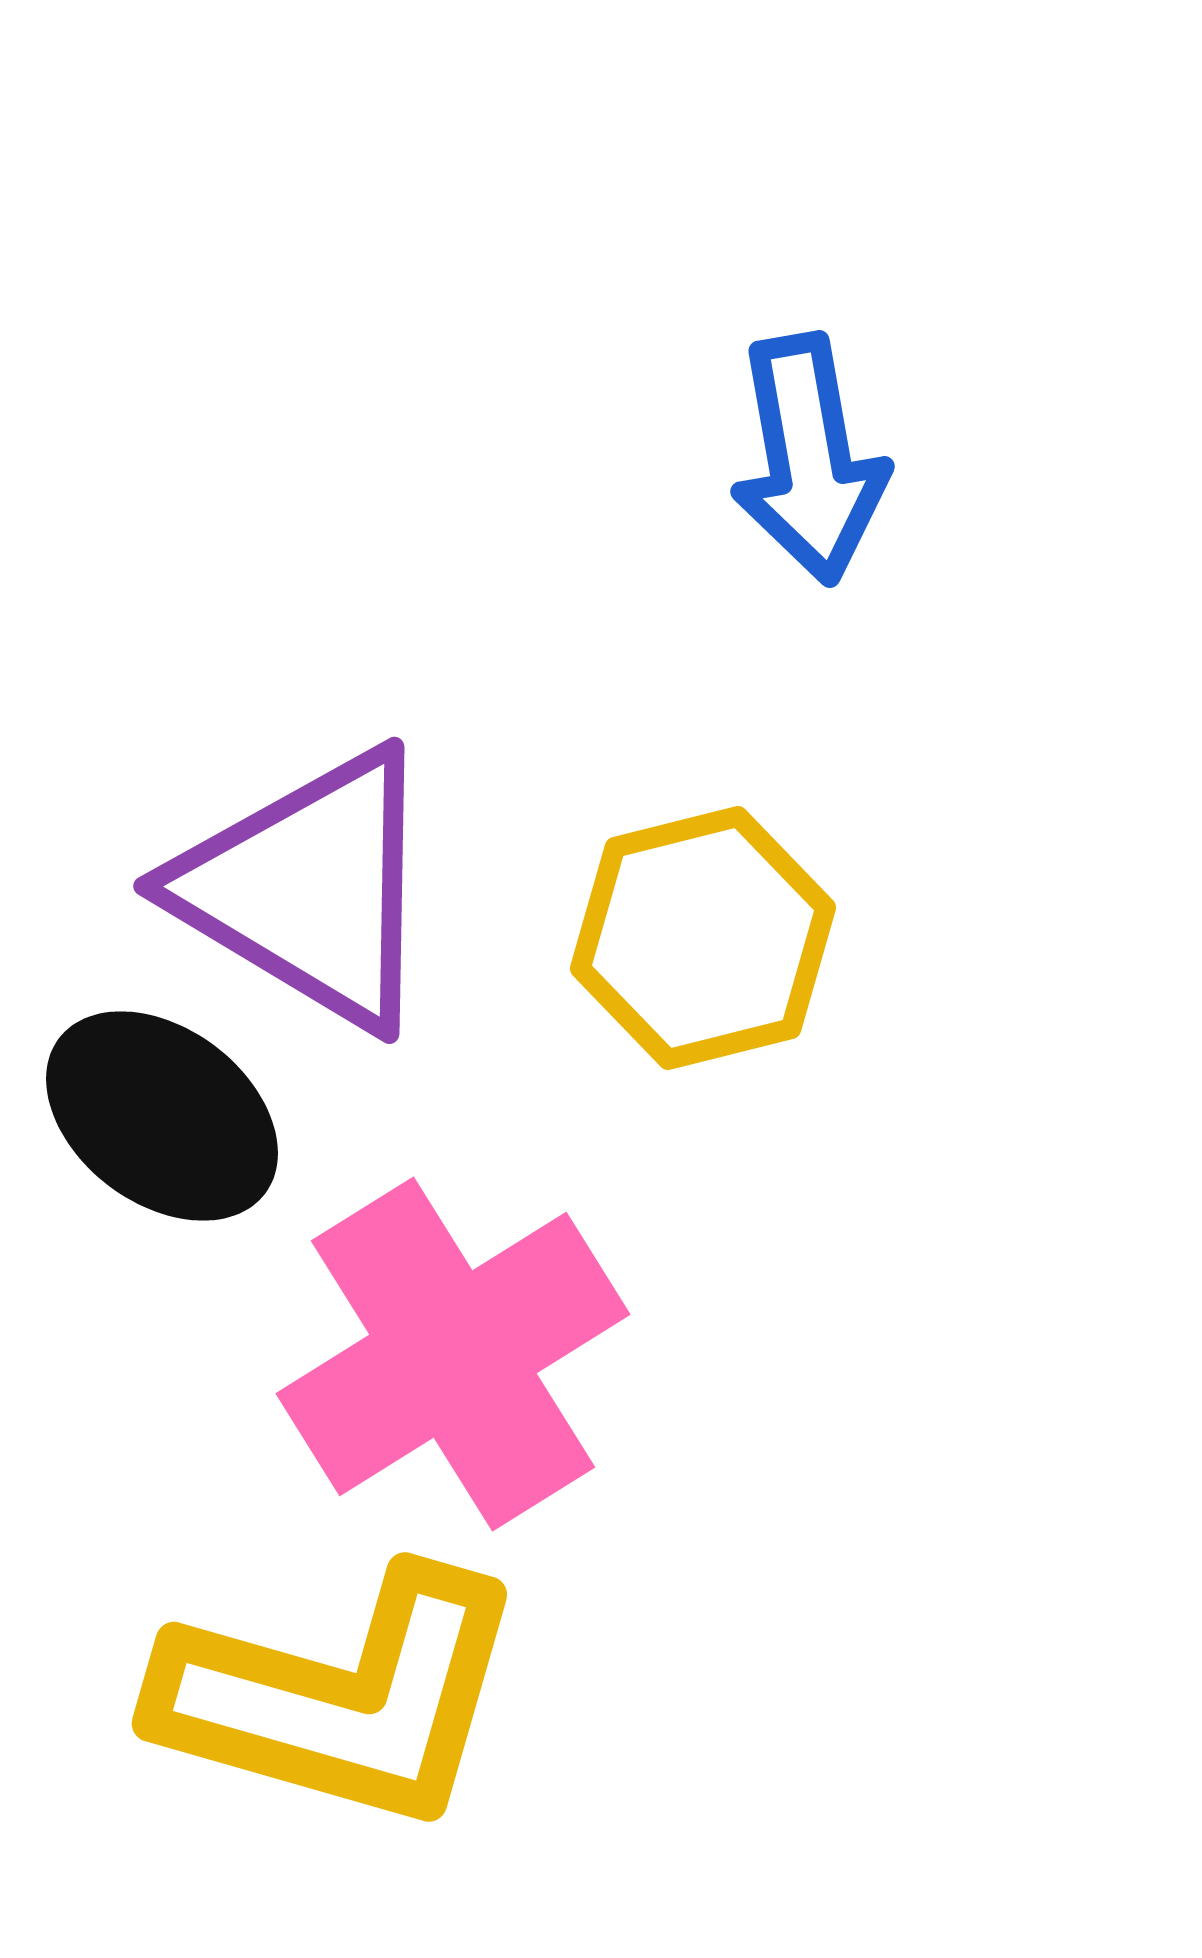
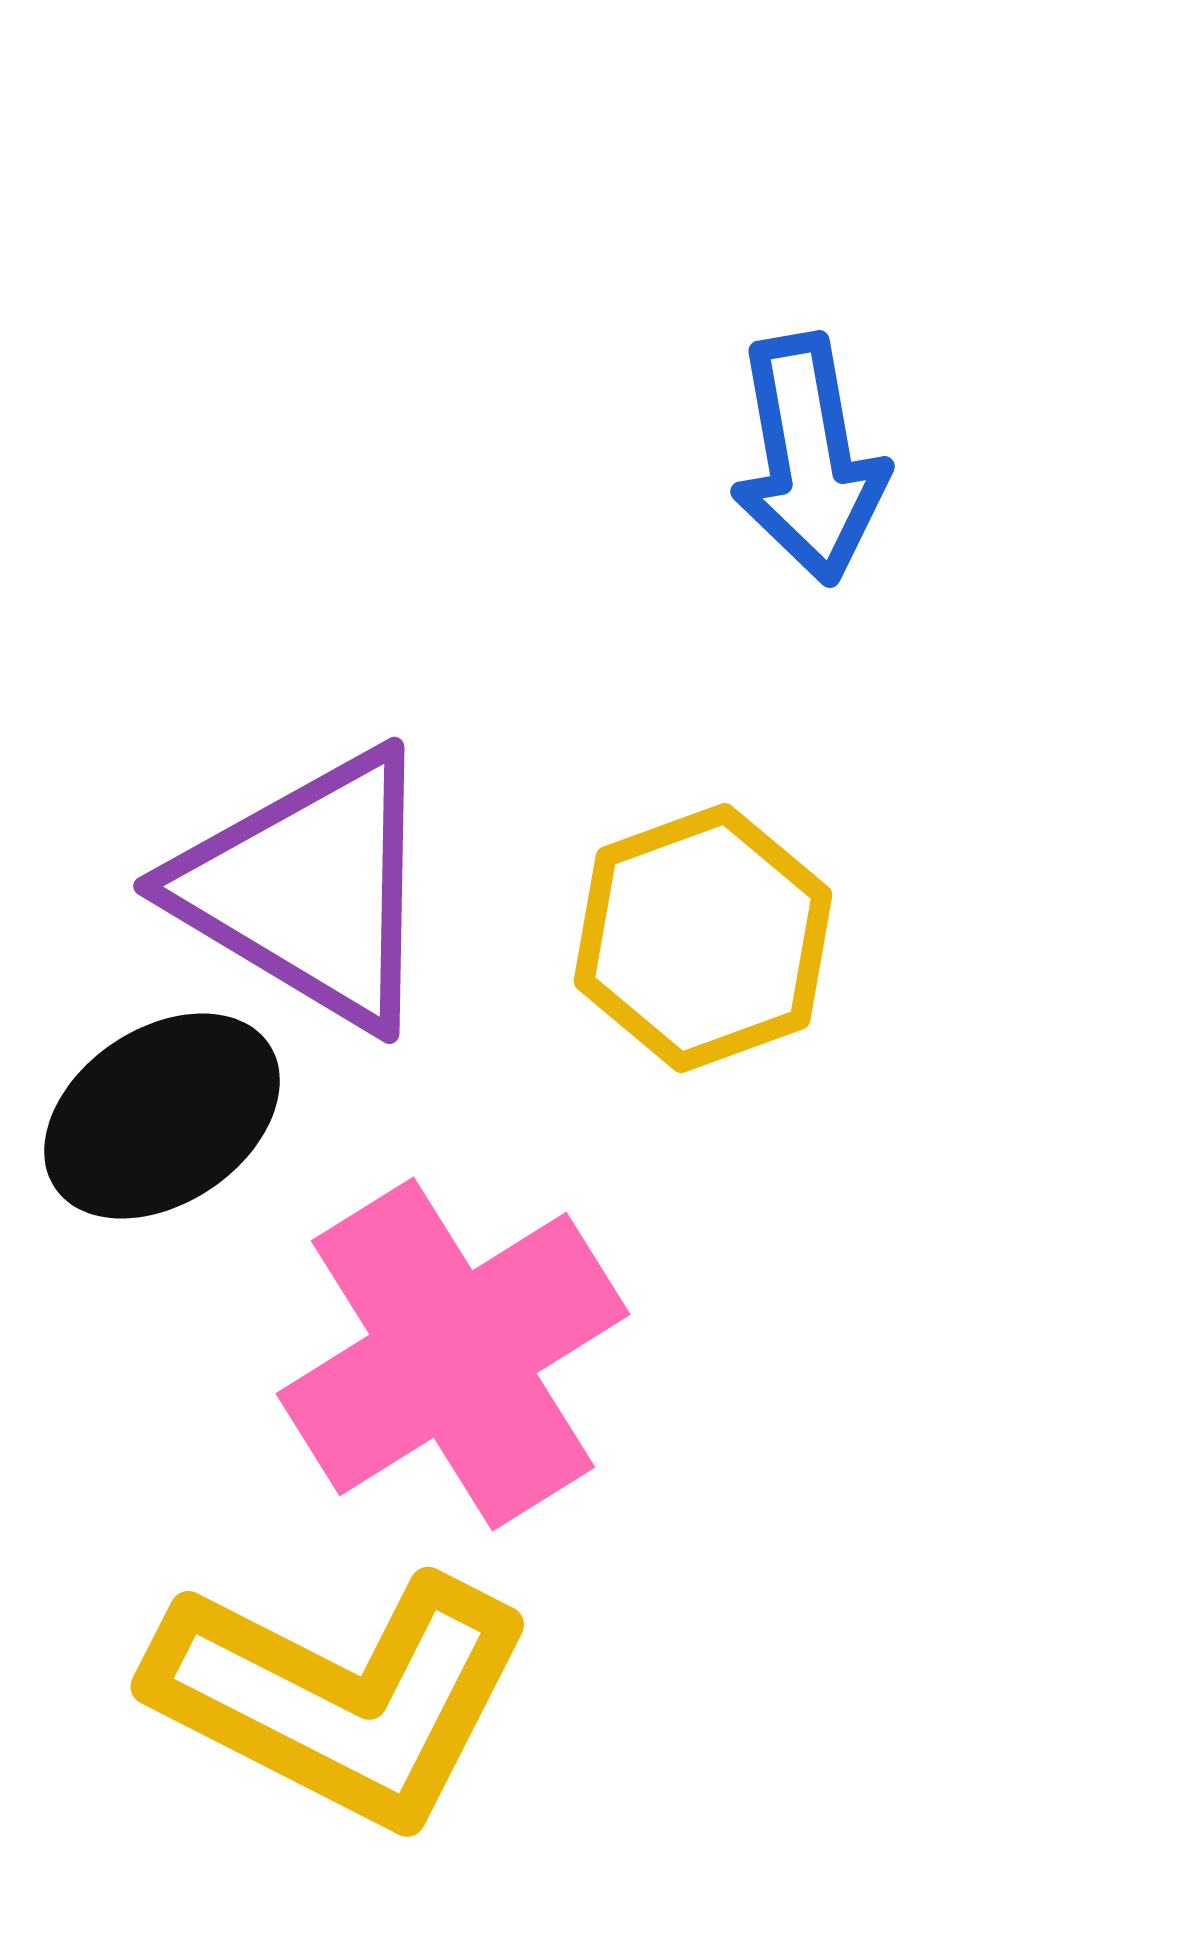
yellow hexagon: rotated 6 degrees counterclockwise
black ellipse: rotated 71 degrees counterclockwise
yellow L-shape: rotated 11 degrees clockwise
